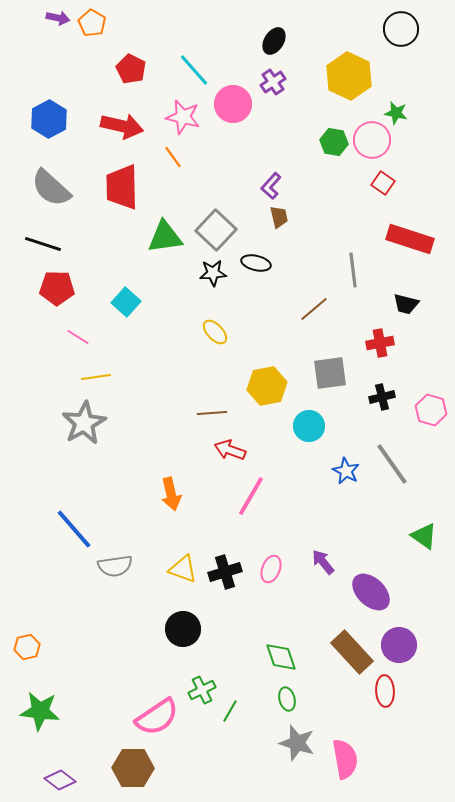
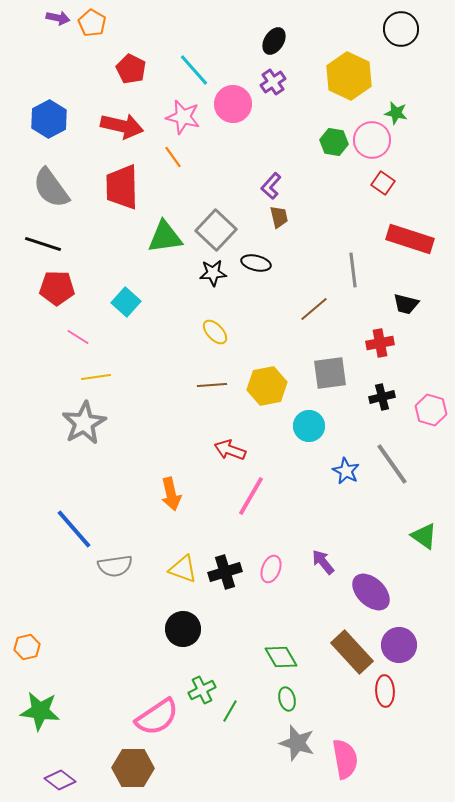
gray semicircle at (51, 188): rotated 12 degrees clockwise
brown line at (212, 413): moved 28 px up
green diamond at (281, 657): rotated 12 degrees counterclockwise
